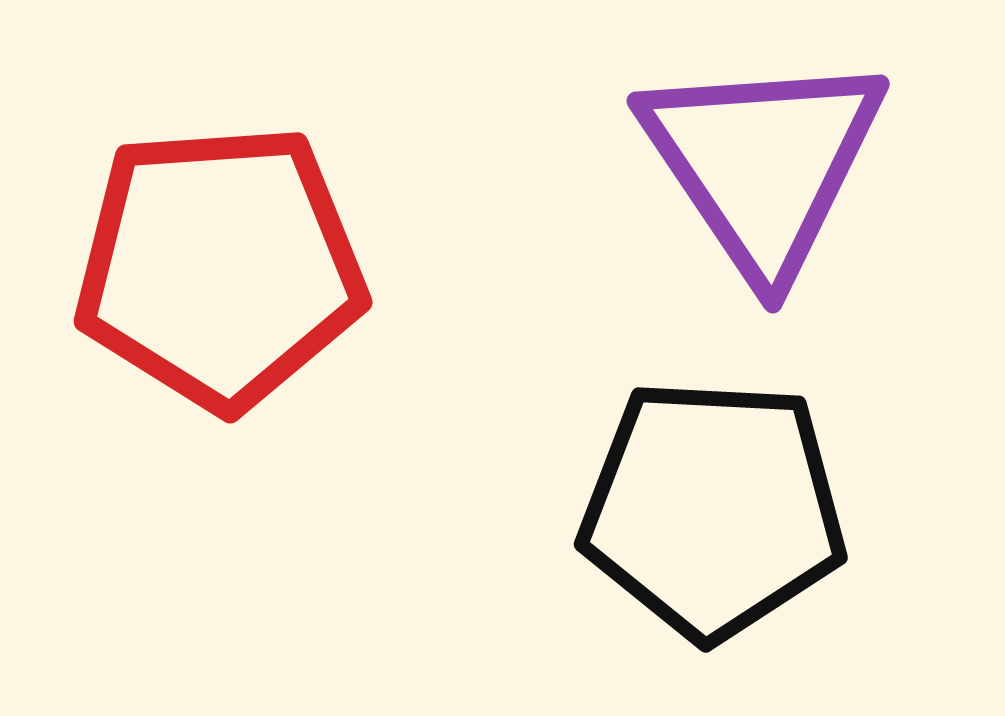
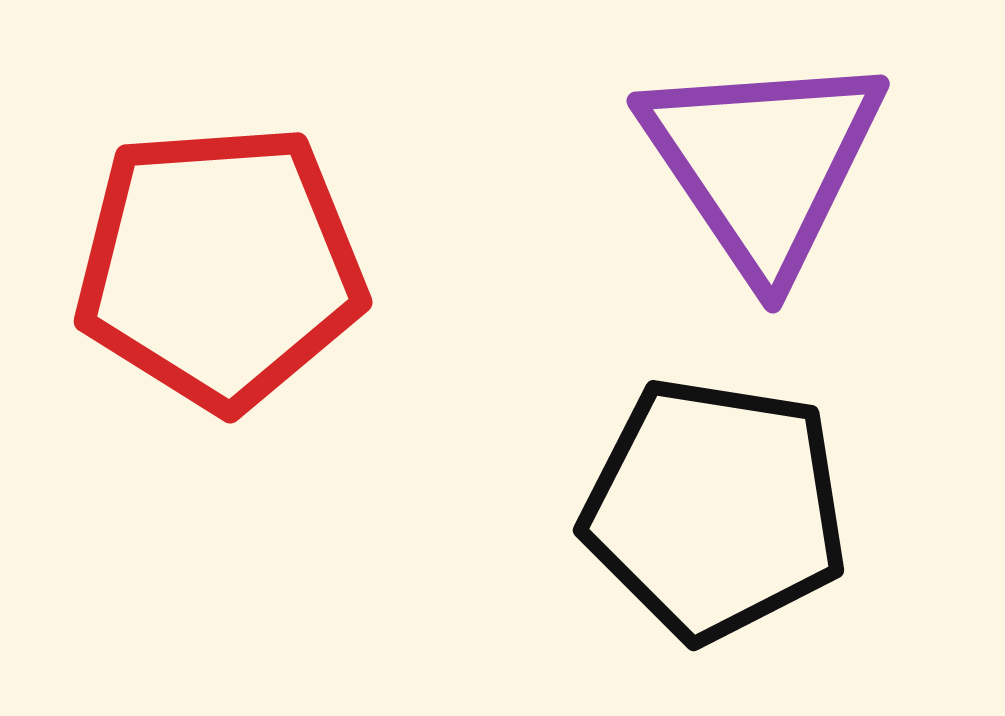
black pentagon: moved 2 px right; rotated 6 degrees clockwise
